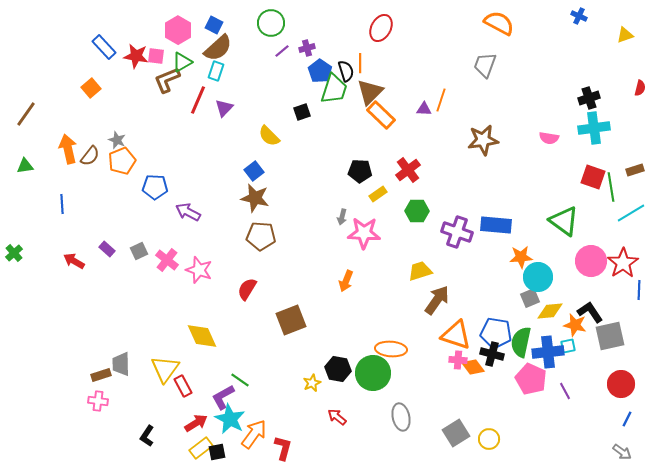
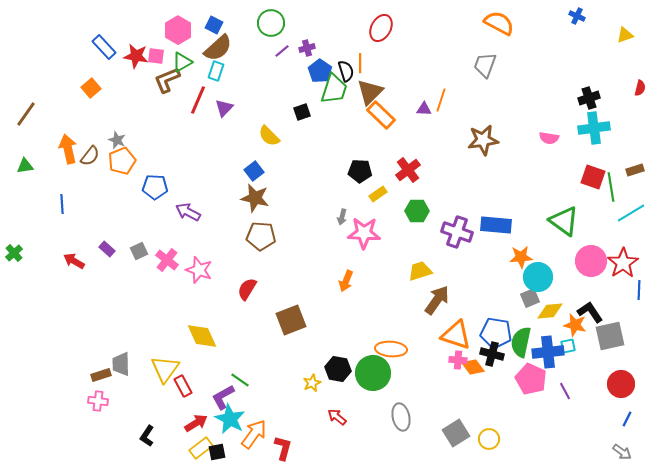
blue cross at (579, 16): moved 2 px left
